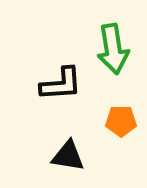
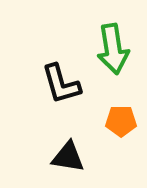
black L-shape: rotated 78 degrees clockwise
black triangle: moved 1 px down
